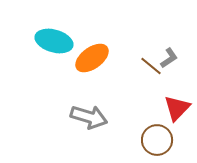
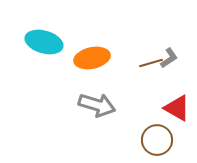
cyan ellipse: moved 10 px left, 1 px down
orange ellipse: rotated 24 degrees clockwise
brown line: moved 3 px up; rotated 55 degrees counterclockwise
red triangle: rotated 44 degrees counterclockwise
gray arrow: moved 8 px right, 12 px up
